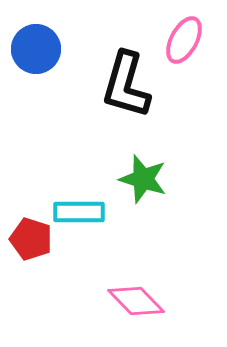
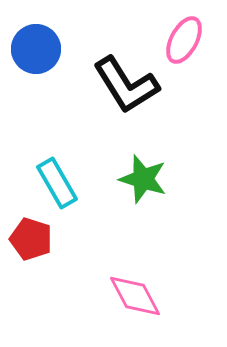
black L-shape: rotated 48 degrees counterclockwise
cyan rectangle: moved 22 px left, 29 px up; rotated 60 degrees clockwise
pink diamond: moved 1 px left, 5 px up; rotated 16 degrees clockwise
